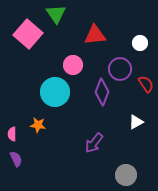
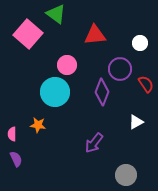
green triangle: rotated 20 degrees counterclockwise
pink circle: moved 6 px left
